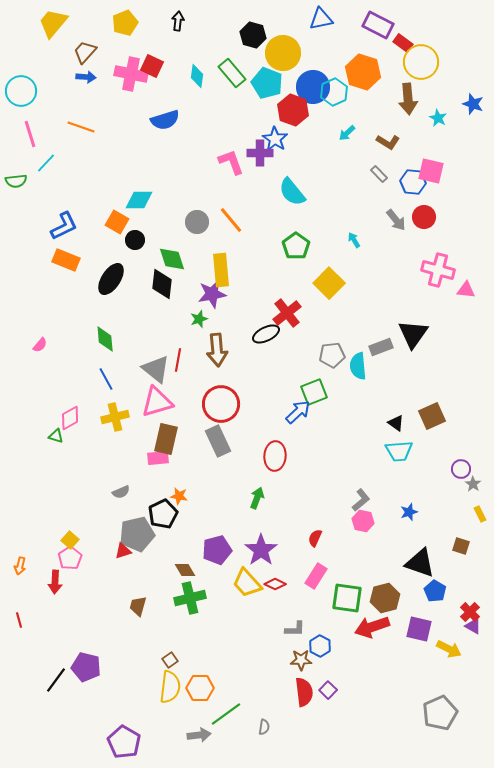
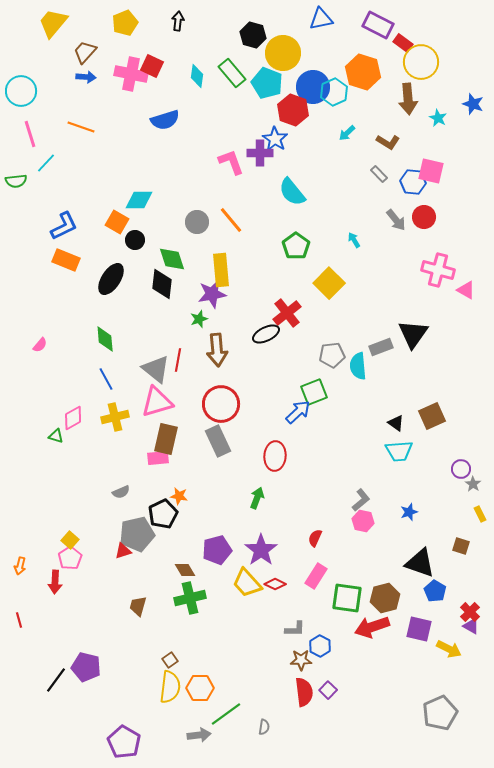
pink triangle at (466, 290): rotated 24 degrees clockwise
pink diamond at (70, 418): moved 3 px right
purple triangle at (473, 626): moved 2 px left
